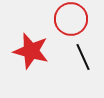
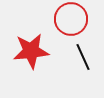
red star: rotated 21 degrees counterclockwise
